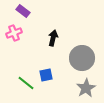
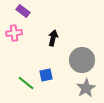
pink cross: rotated 14 degrees clockwise
gray circle: moved 2 px down
